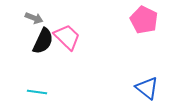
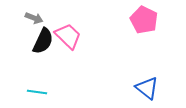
pink trapezoid: moved 1 px right, 1 px up
